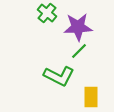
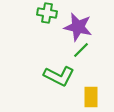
green cross: rotated 30 degrees counterclockwise
purple star: rotated 16 degrees clockwise
green line: moved 2 px right, 1 px up
